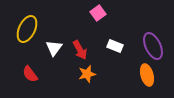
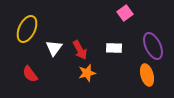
pink square: moved 27 px right
white rectangle: moved 1 px left, 2 px down; rotated 21 degrees counterclockwise
orange star: moved 1 px up
